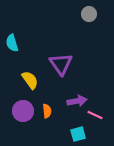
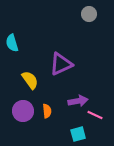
purple triangle: rotated 40 degrees clockwise
purple arrow: moved 1 px right
